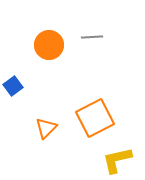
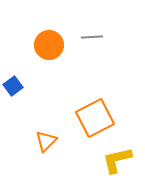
orange triangle: moved 13 px down
